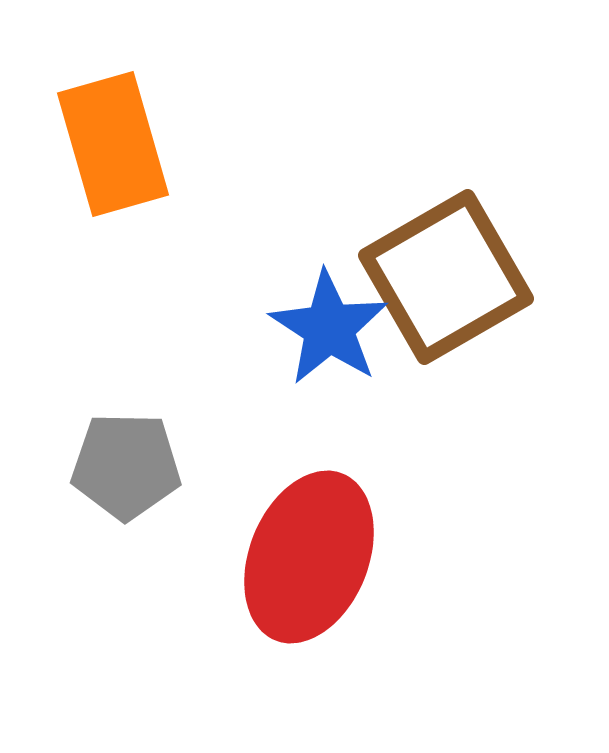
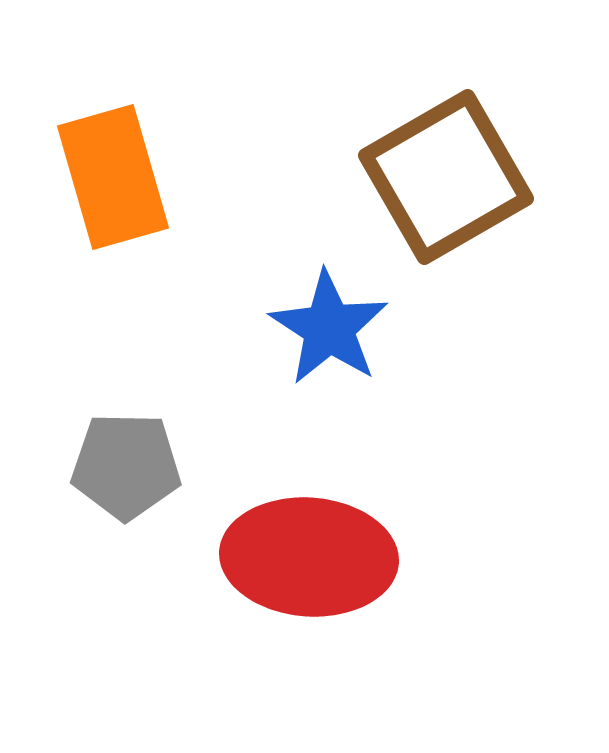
orange rectangle: moved 33 px down
brown square: moved 100 px up
red ellipse: rotated 72 degrees clockwise
